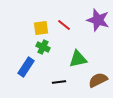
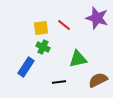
purple star: moved 1 px left, 2 px up
